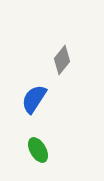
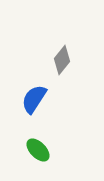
green ellipse: rotated 15 degrees counterclockwise
